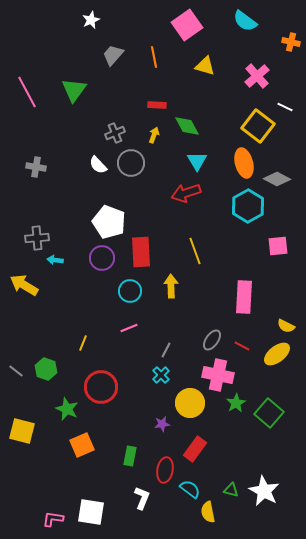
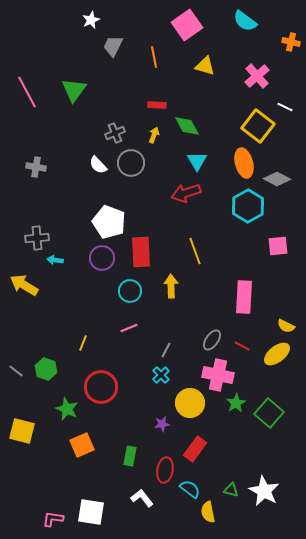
gray trapezoid at (113, 55): moved 9 px up; rotated 15 degrees counterclockwise
white L-shape at (142, 498): rotated 60 degrees counterclockwise
